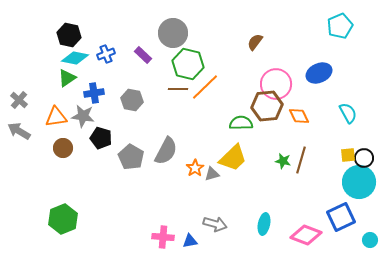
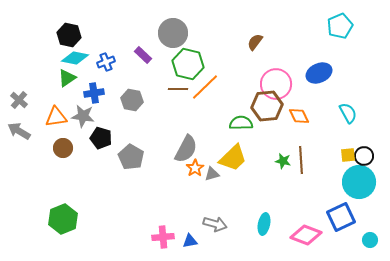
blue cross at (106, 54): moved 8 px down
gray semicircle at (166, 151): moved 20 px right, 2 px up
black circle at (364, 158): moved 2 px up
brown line at (301, 160): rotated 20 degrees counterclockwise
pink cross at (163, 237): rotated 10 degrees counterclockwise
